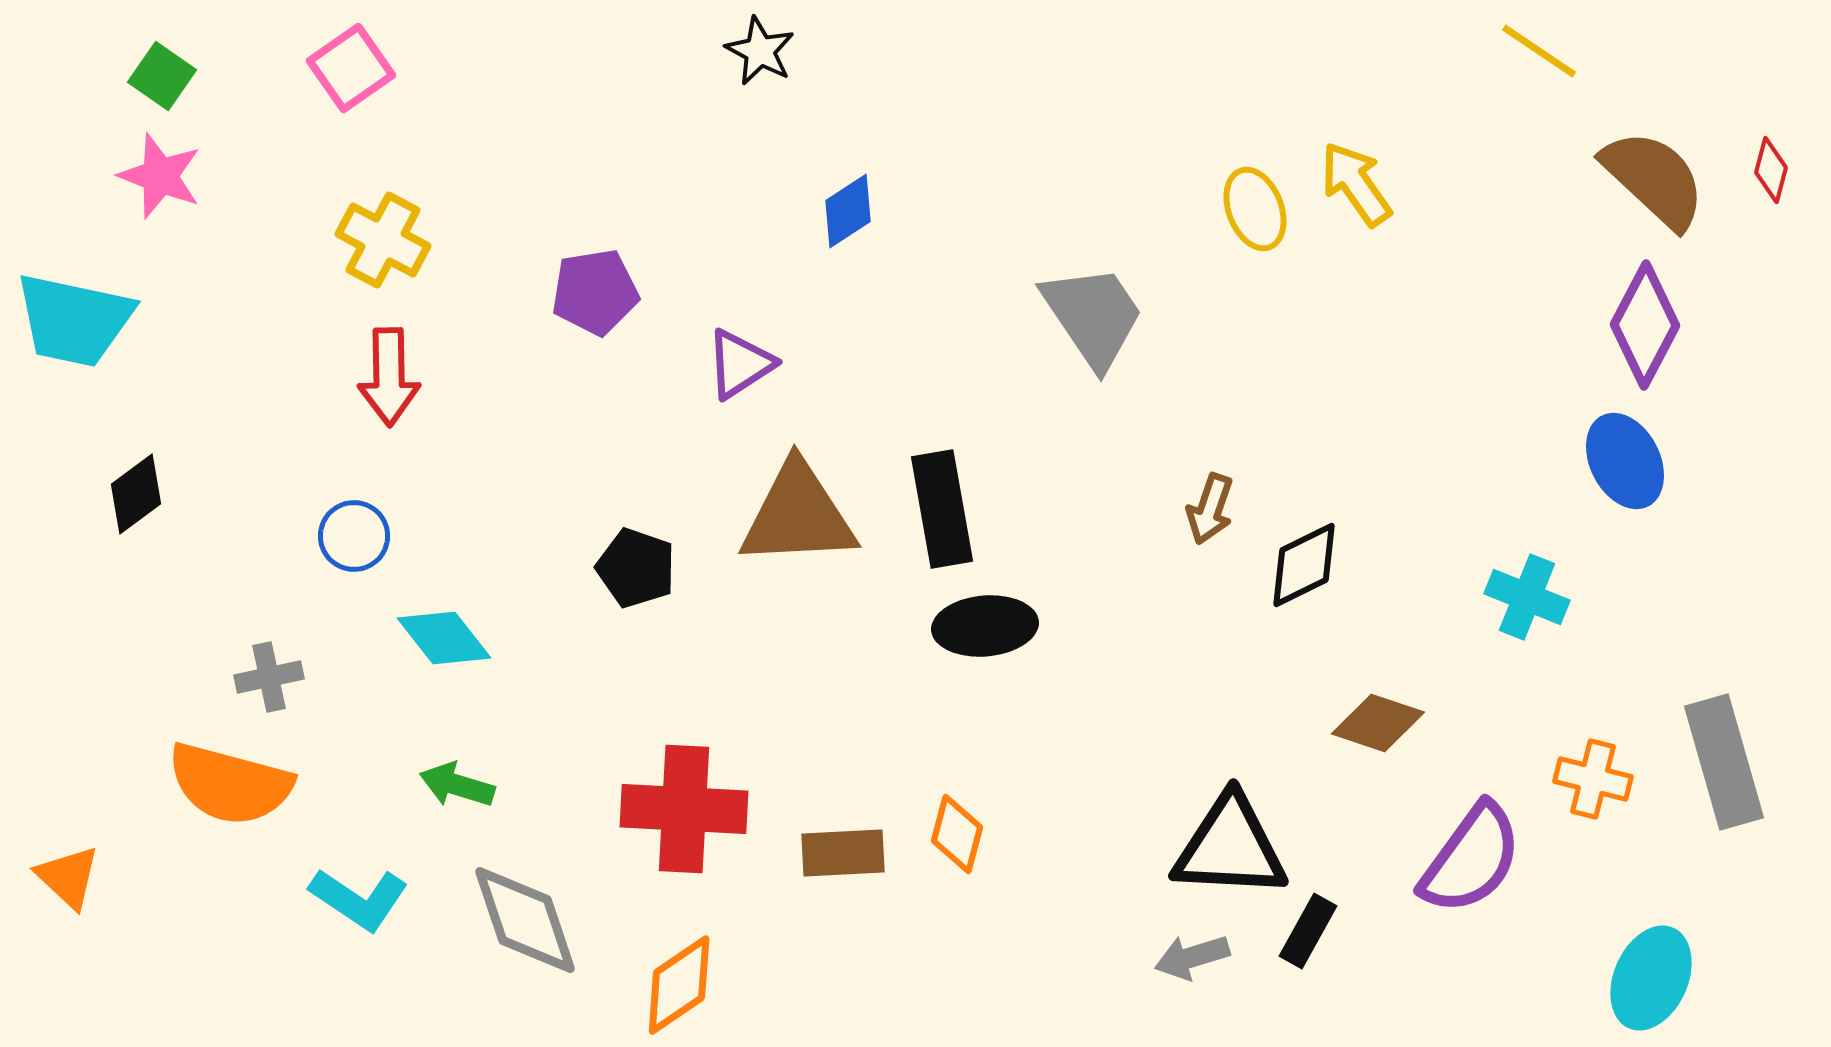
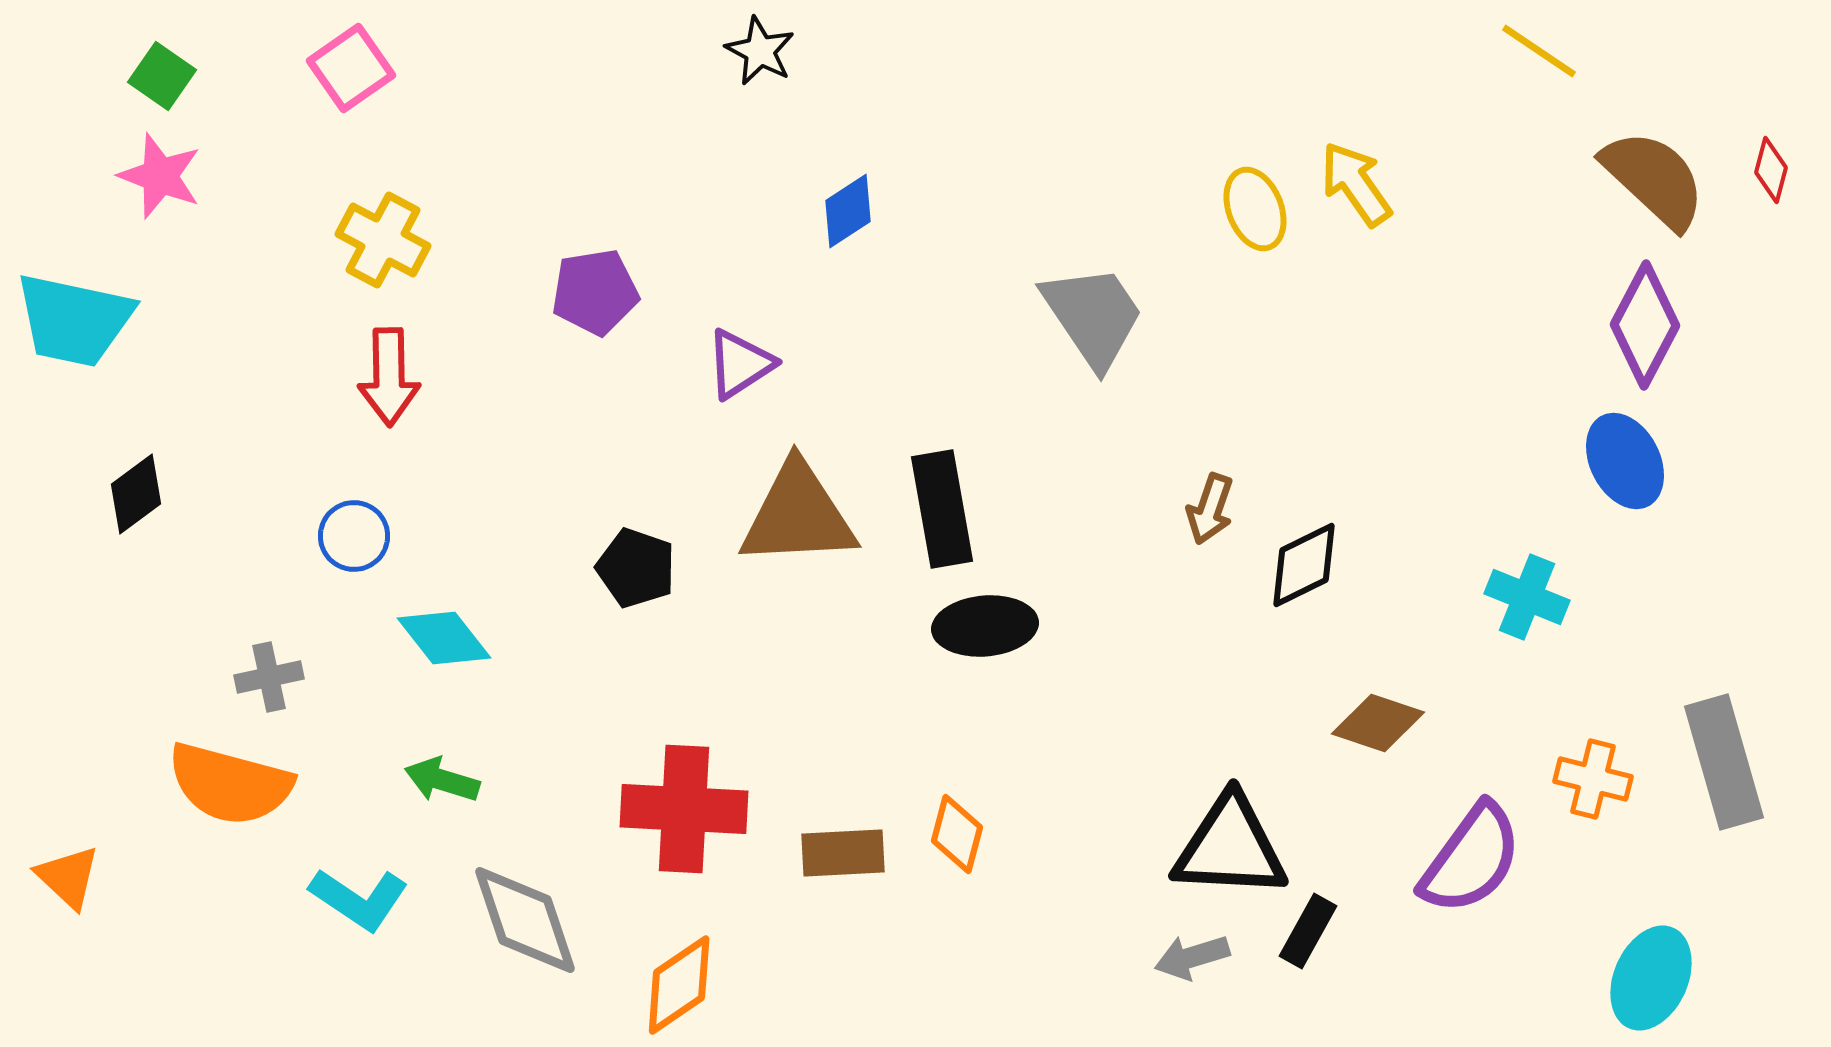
green arrow at (457, 785): moved 15 px left, 5 px up
